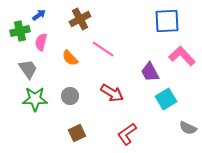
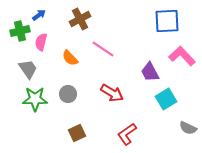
gray circle: moved 2 px left, 2 px up
